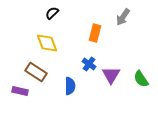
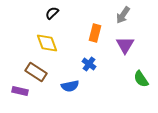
gray arrow: moved 2 px up
purple triangle: moved 14 px right, 30 px up
blue semicircle: rotated 78 degrees clockwise
